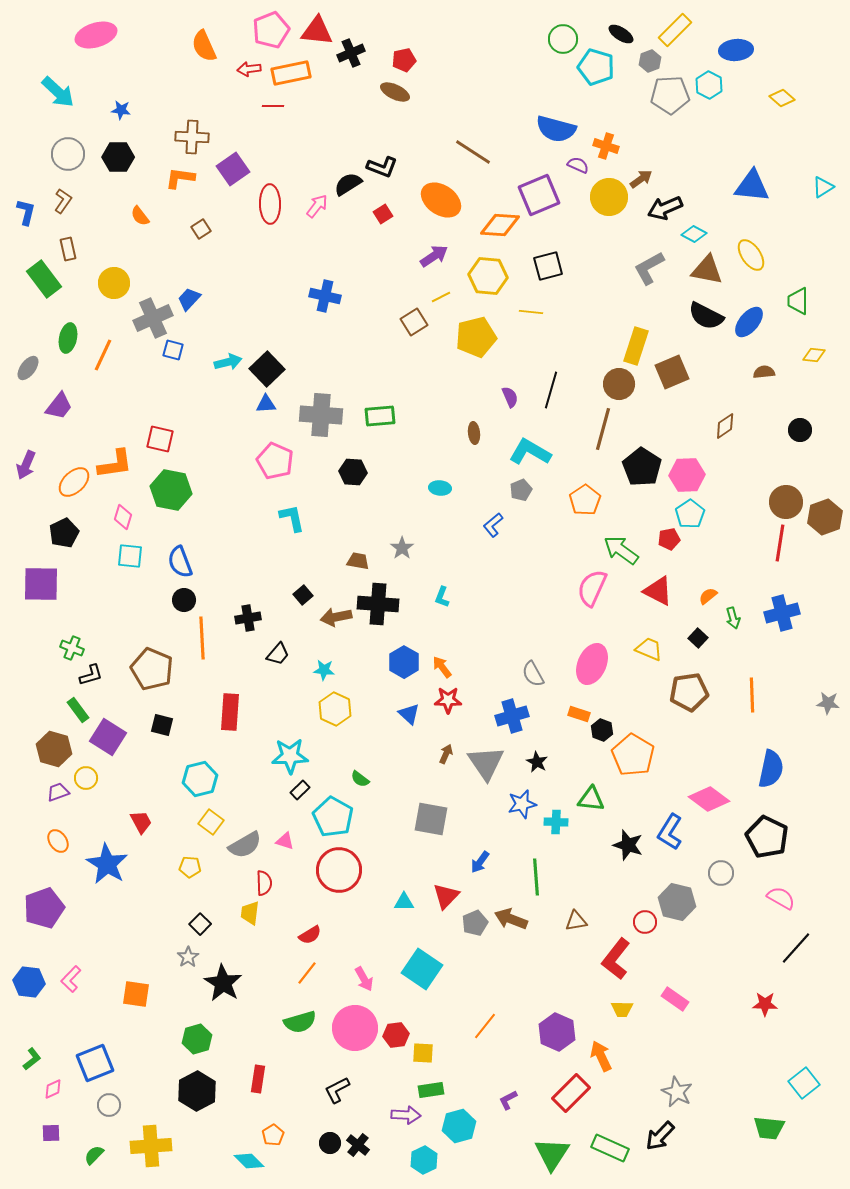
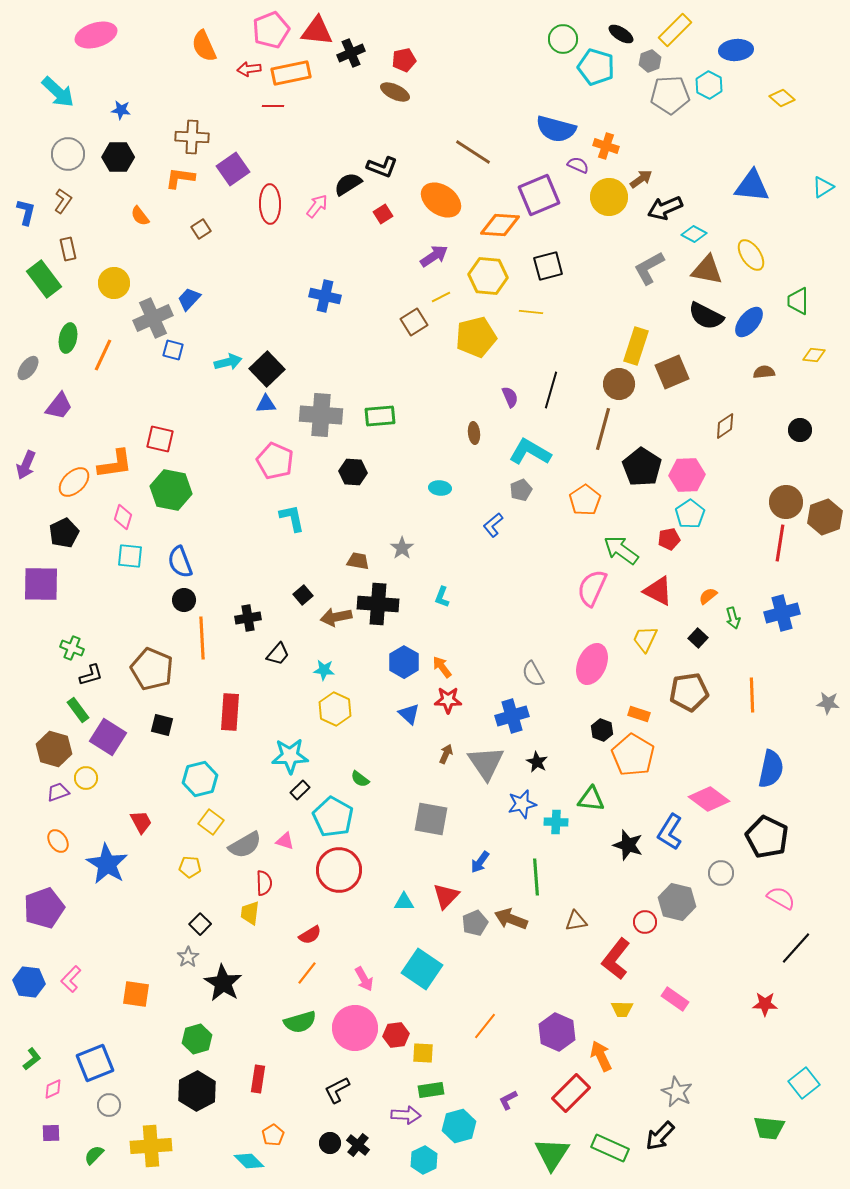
yellow trapezoid at (649, 649): moved 4 px left, 10 px up; rotated 88 degrees counterclockwise
orange rectangle at (579, 714): moved 60 px right
